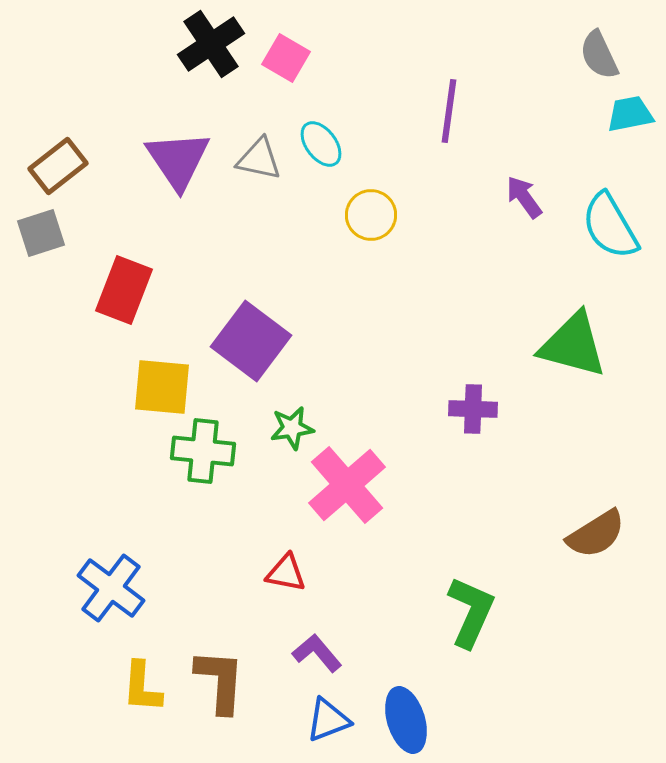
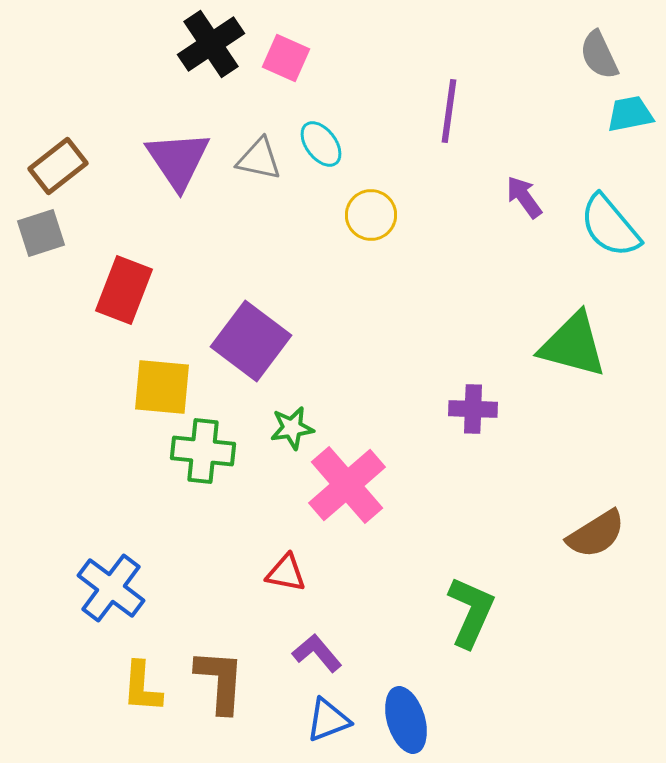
pink square: rotated 6 degrees counterclockwise
cyan semicircle: rotated 10 degrees counterclockwise
